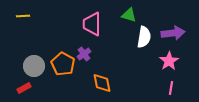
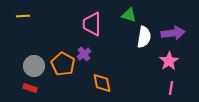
red rectangle: moved 6 px right; rotated 48 degrees clockwise
